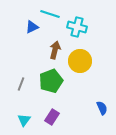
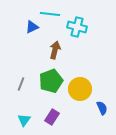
cyan line: rotated 12 degrees counterclockwise
yellow circle: moved 28 px down
